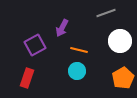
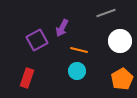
purple square: moved 2 px right, 5 px up
orange pentagon: moved 1 px left, 1 px down
